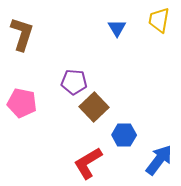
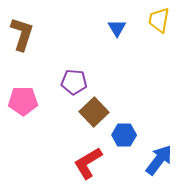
pink pentagon: moved 1 px right, 2 px up; rotated 12 degrees counterclockwise
brown square: moved 5 px down
